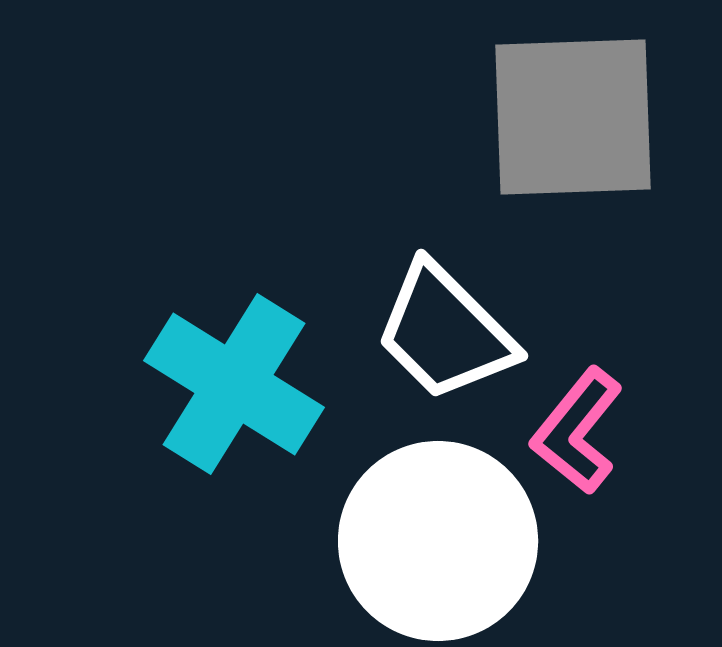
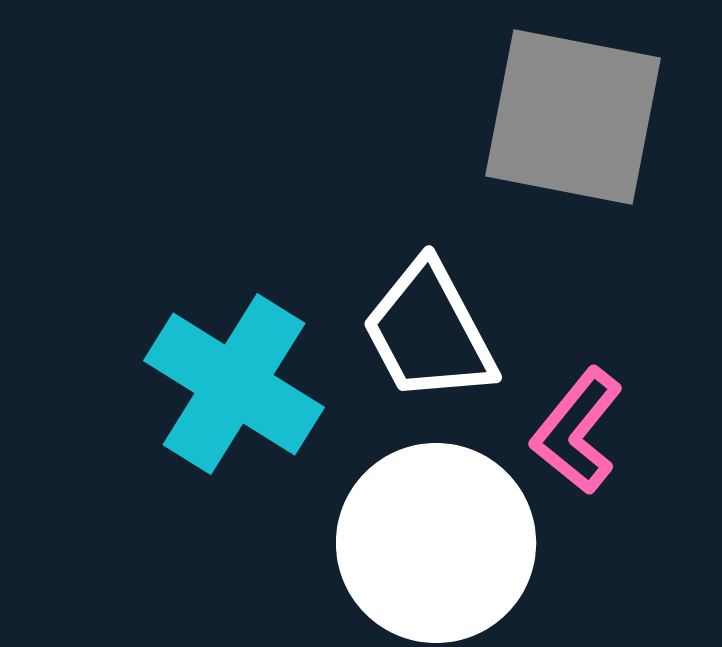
gray square: rotated 13 degrees clockwise
white trapezoid: moved 16 px left; rotated 17 degrees clockwise
white circle: moved 2 px left, 2 px down
